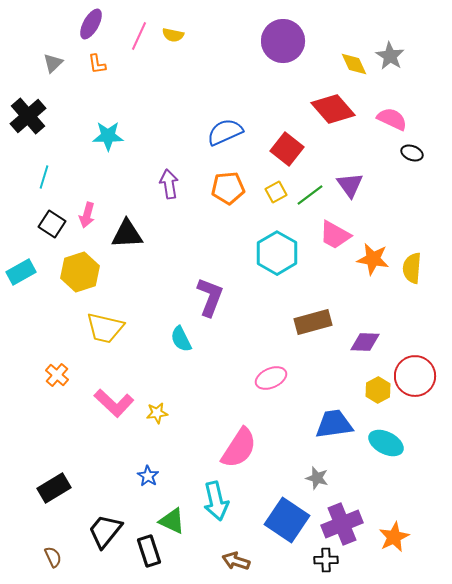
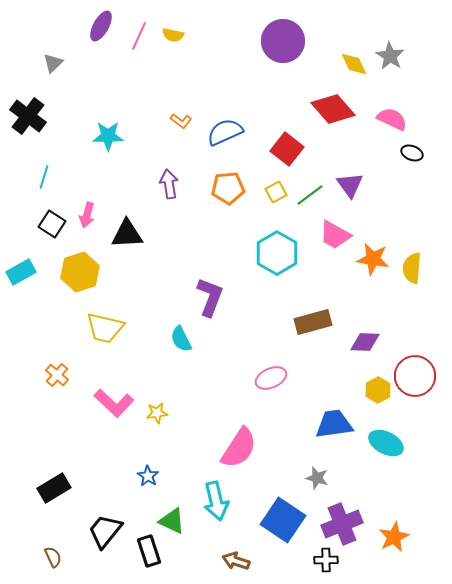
purple ellipse at (91, 24): moved 10 px right, 2 px down
orange L-shape at (97, 64): moved 84 px right, 57 px down; rotated 45 degrees counterclockwise
black cross at (28, 116): rotated 12 degrees counterclockwise
blue square at (287, 520): moved 4 px left
